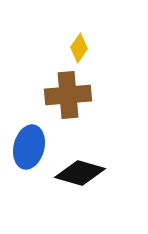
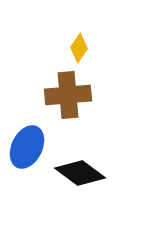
blue ellipse: moved 2 px left; rotated 12 degrees clockwise
black diamond: rotated 21 degrees clockwise
